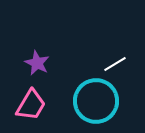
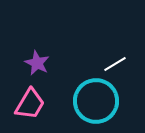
pink trapezoid: moved 1 px left, 1 px up
